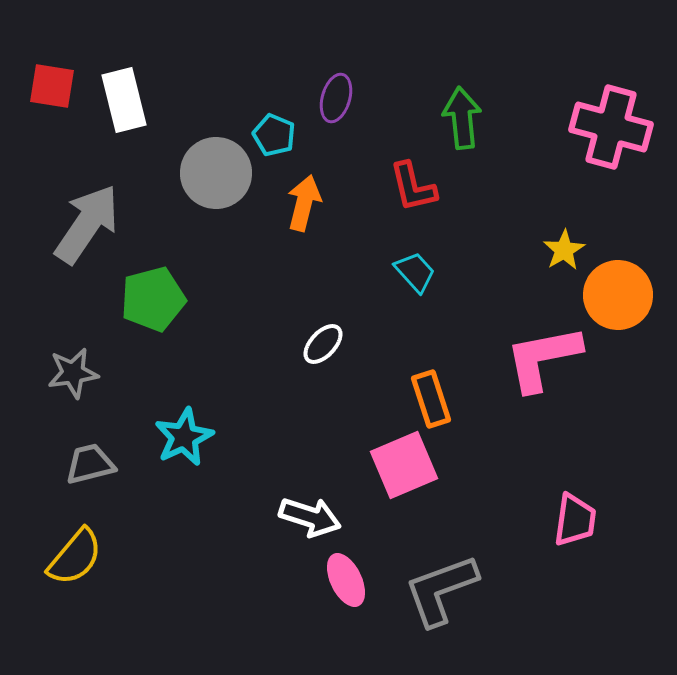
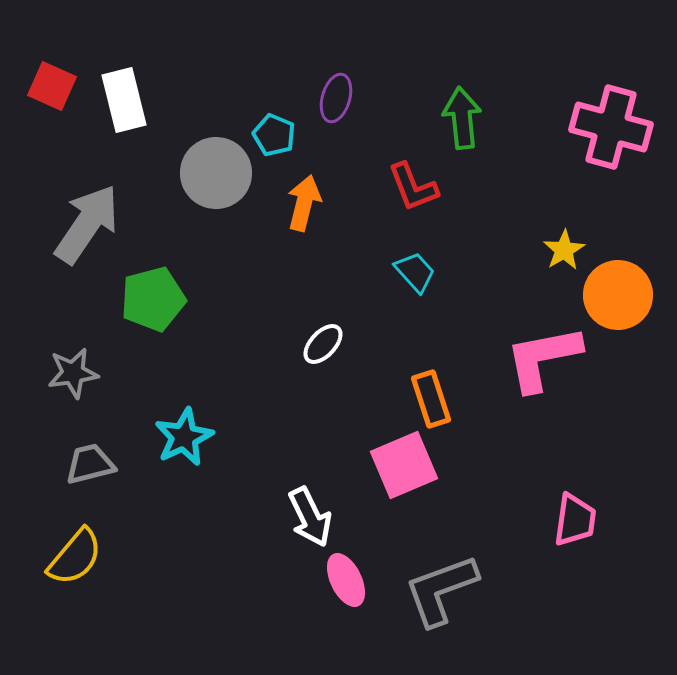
red square: rotated 15 degrees clockwise
red L-shape: rotated 8 degrees counterclockwise
white arrow: rotated 46 degrees clockwise
